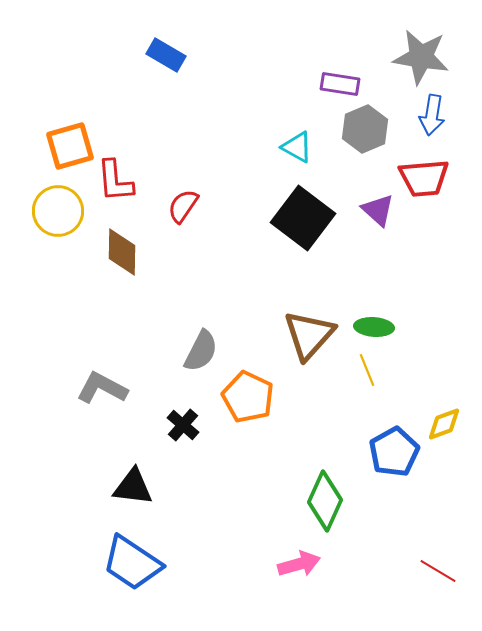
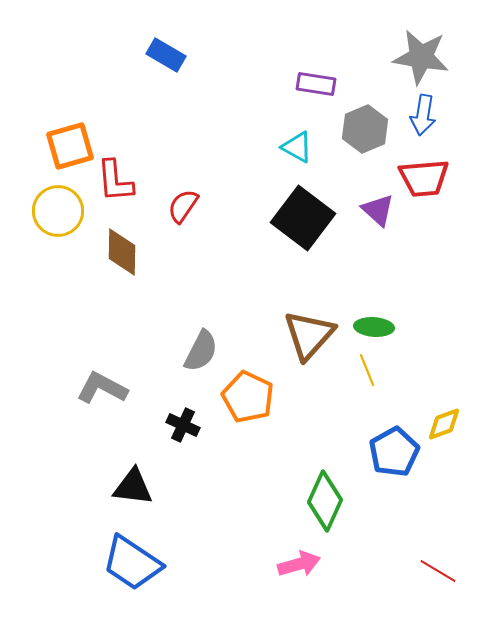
purple rectangle: moved 24 px left
blue arrow: moved 9 px left
black cross: rotated 16 degrees counterclockwise
